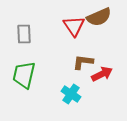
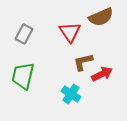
brown semicircle: moved 2 px right
red triangle: moved 4 px left, 6 px down
gray rectangle: rotated 30 degrees clockwise
brown L-shape: rotated 20 degrees counterclockwise
green trapezoid: moved 1 px left, 1 px down
